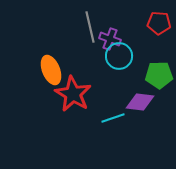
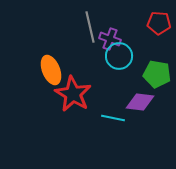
green pentagon: moved 2 px left, 1 px up; rotated 12 degrees clockwise
cyan line: rotated 30 degrees clockwise
